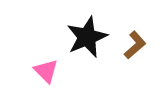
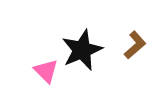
black star: moved 5 px left, 13 px down
